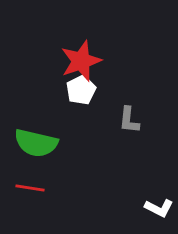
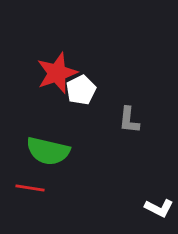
red star: moved 24 px left, 12 px down
green semicircle: moved 12 px right, 8 px down
